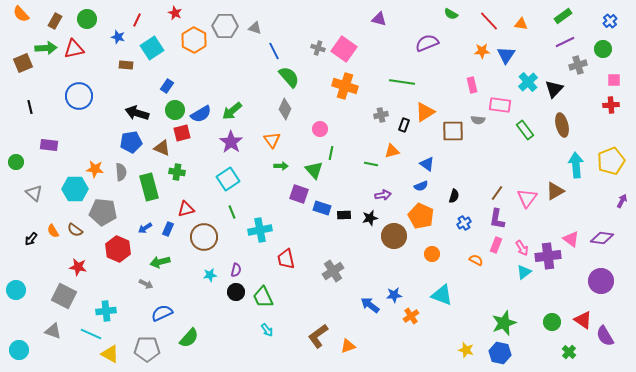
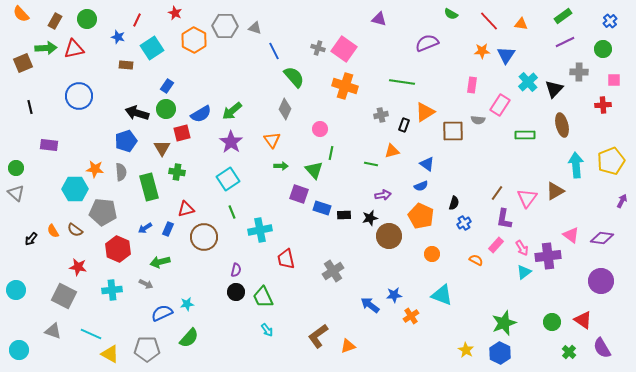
gray cross at (578, 65): moved 1 px right, 7 px down; rotated 18 degrees clockwise
green semicircle at (289, 77): moved 5 px right
pink rectangle at (472, 85): rotated 21 degrees clockwise
pink rectangle at (500, 105): rotated 65 degrees counterclockwise
red cross at (611, 105): moved 8 px left
green circle at (175, 110): moved 9 px left, 1 px up
green rectangle at (525, 130): moved 5 px down; rotated 54 degrees counterclockwise
blue pentagon at (131, 142): moved 5 px left, 1 px up; rotated 10 degrees counterclockwise
brown triangle at (162, 148): rotated 36 degrees clockwise
green circle at (16, 162): moved 6 px down
gray triangle at (34, 193): moved 18 px left
black semicircle at (454, 196): moved 7 px down
purple L-shape at (497, 219): moved 7 px right
brown circle at (394, 236): moved 5 px left
pink triangle at (571, 239): moved 4 px up
pink rectangle at (496, 245): rotated 21 degrees clockwise
cyan star at (210, 275): moved 23 px left, 29 px down
cyan cross at (106, 311): moved 6 px right, 21 px up
purple semicircle at (605, 336): moved 3 px left, 12 px down
yellow star at (466, 350): rotated 14 degrees clockwise
blue hexagon at (500, 353): rotated 15 degrees clockwise
